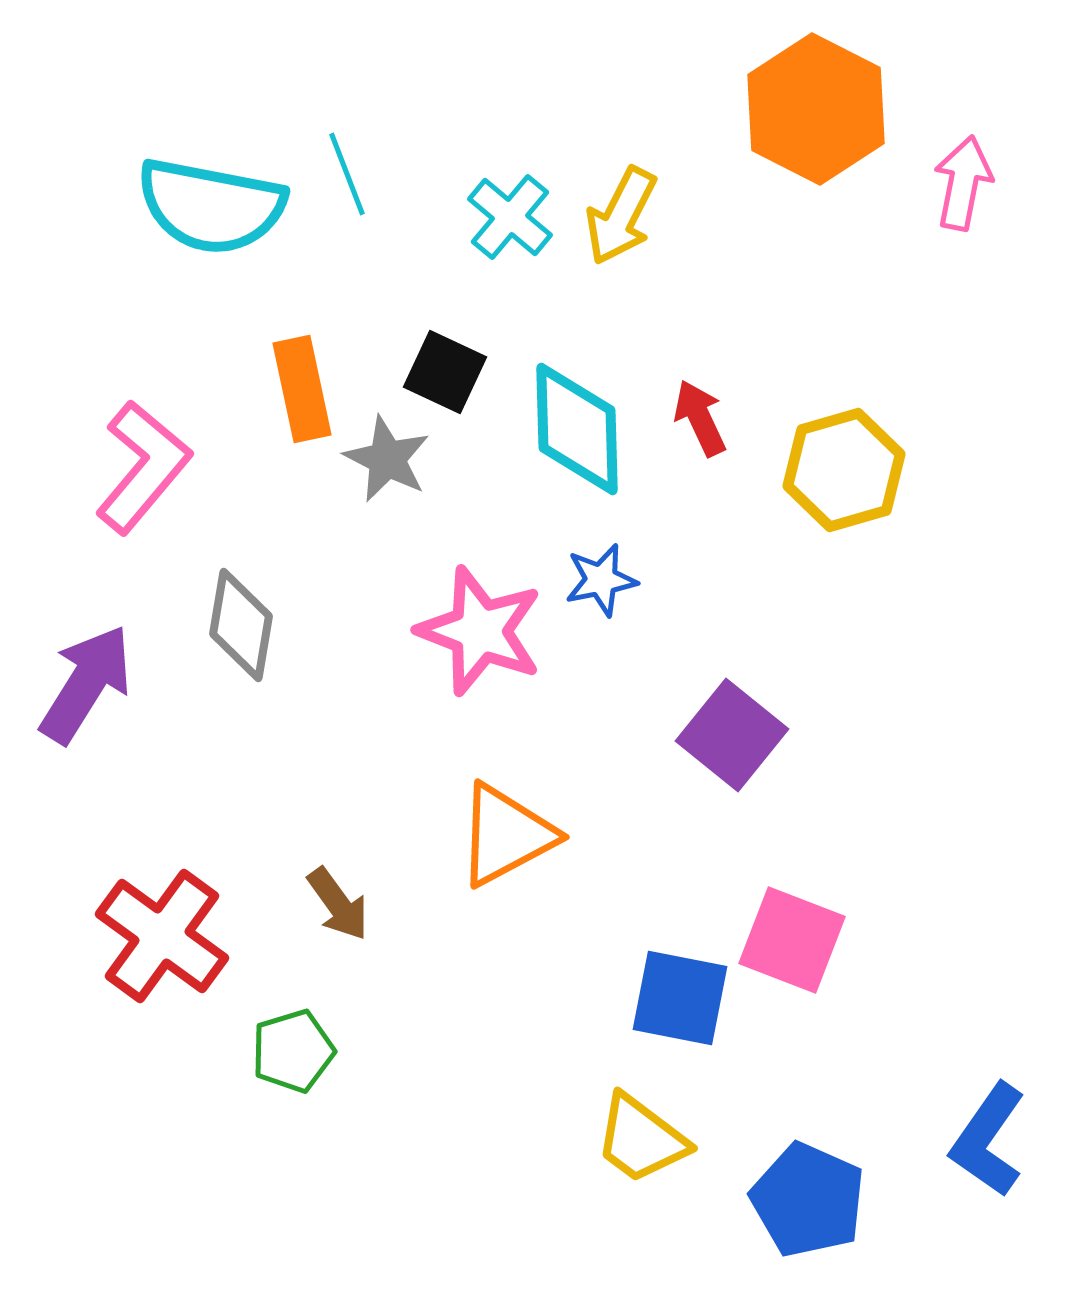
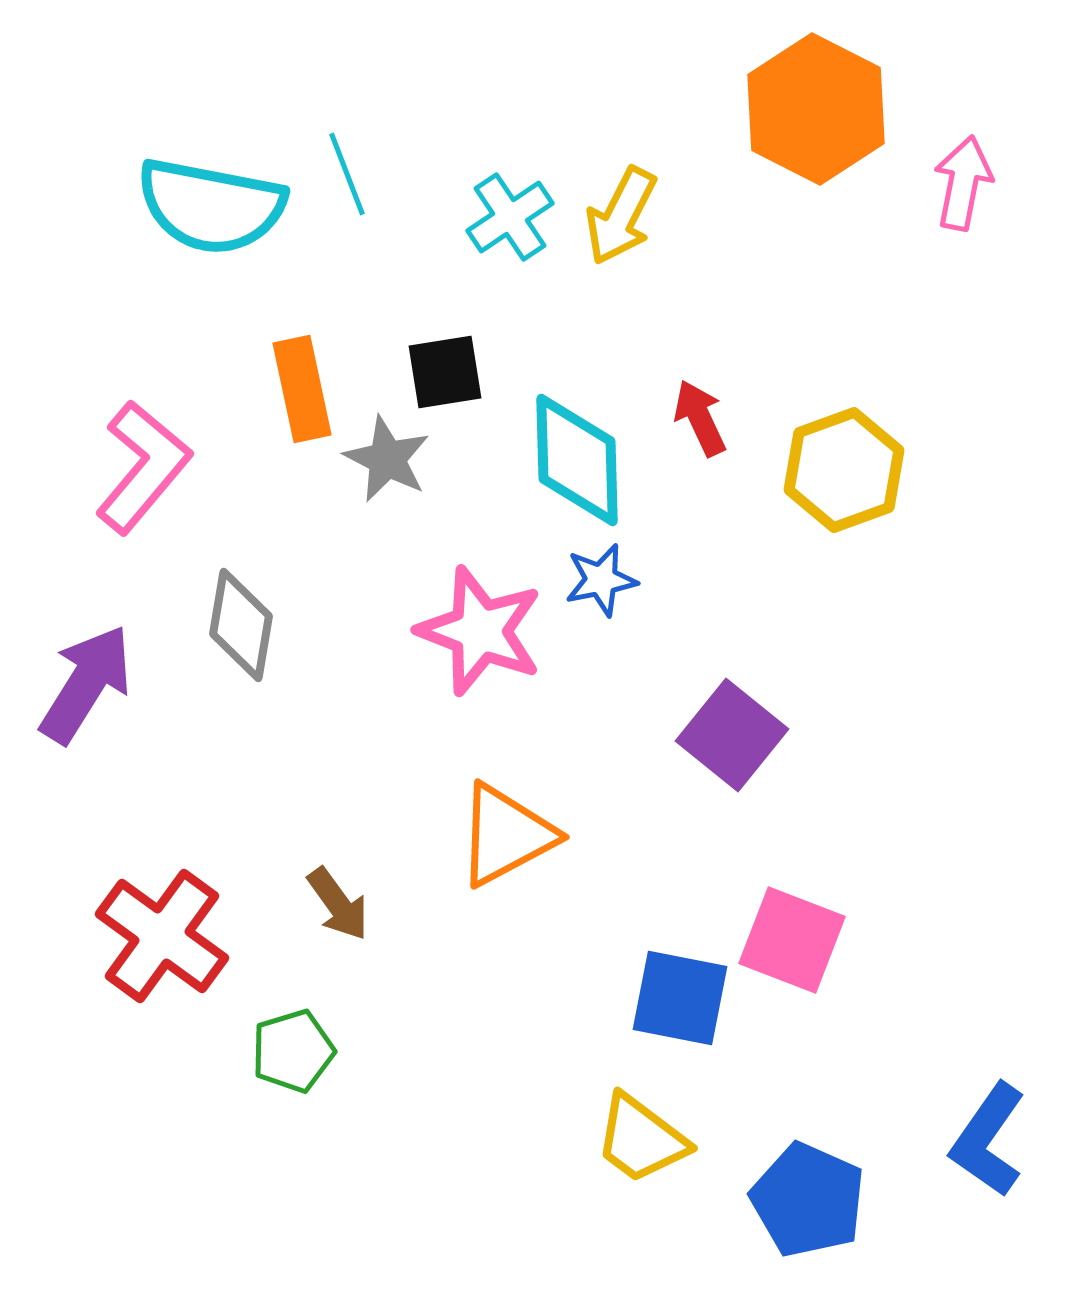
cyan cross: rotated 16 degrees clockwise
black square: rotated 34 degrees counterclockwise
cyan diamond: moved 31 px down
yellow hexagon: rotated 4 degrees counterclockwise
